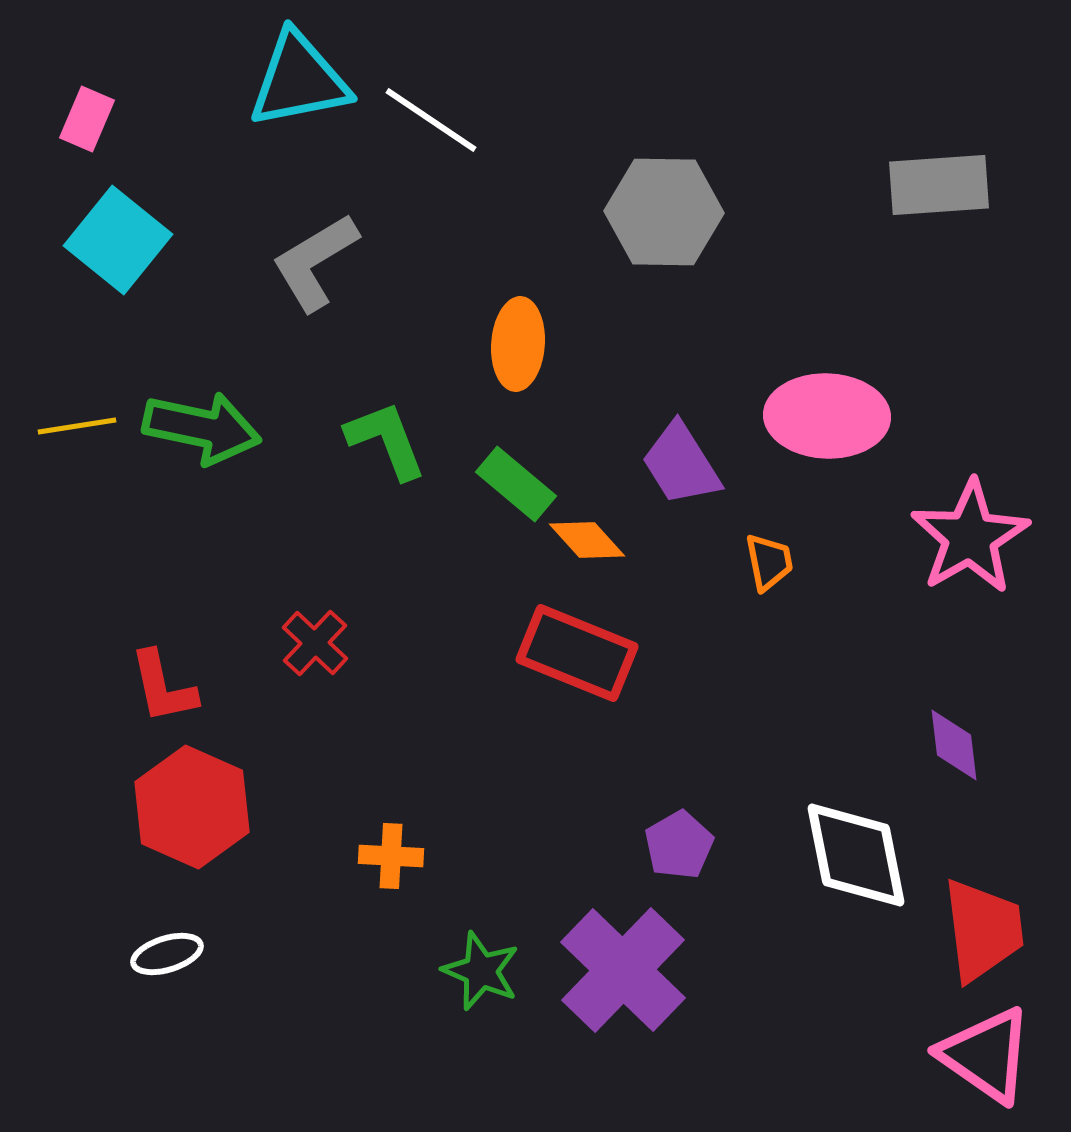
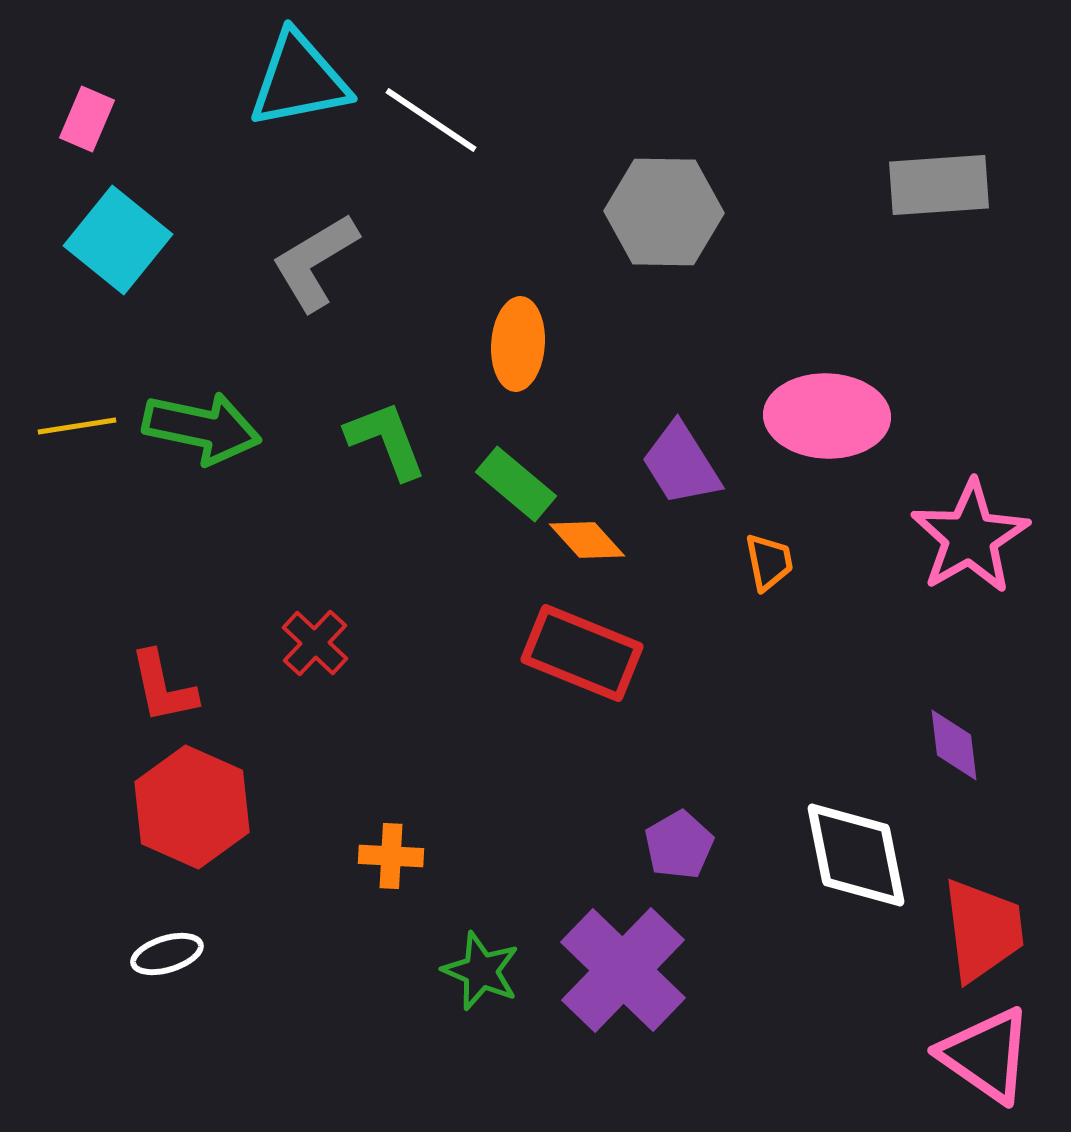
red rectangle: moved 5 px right
